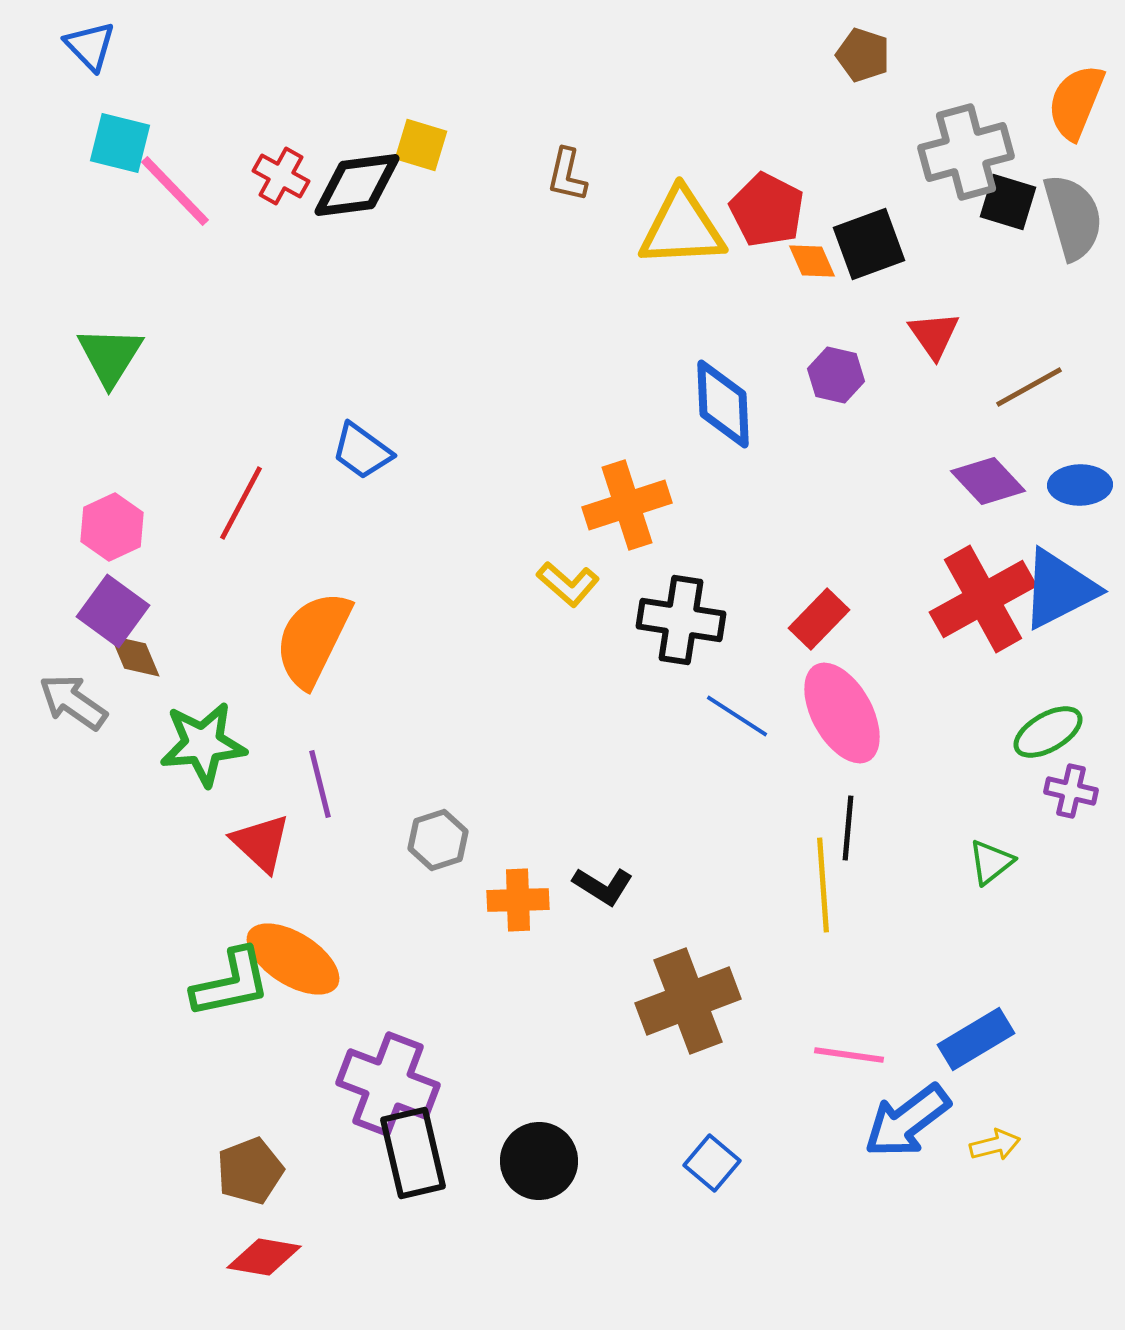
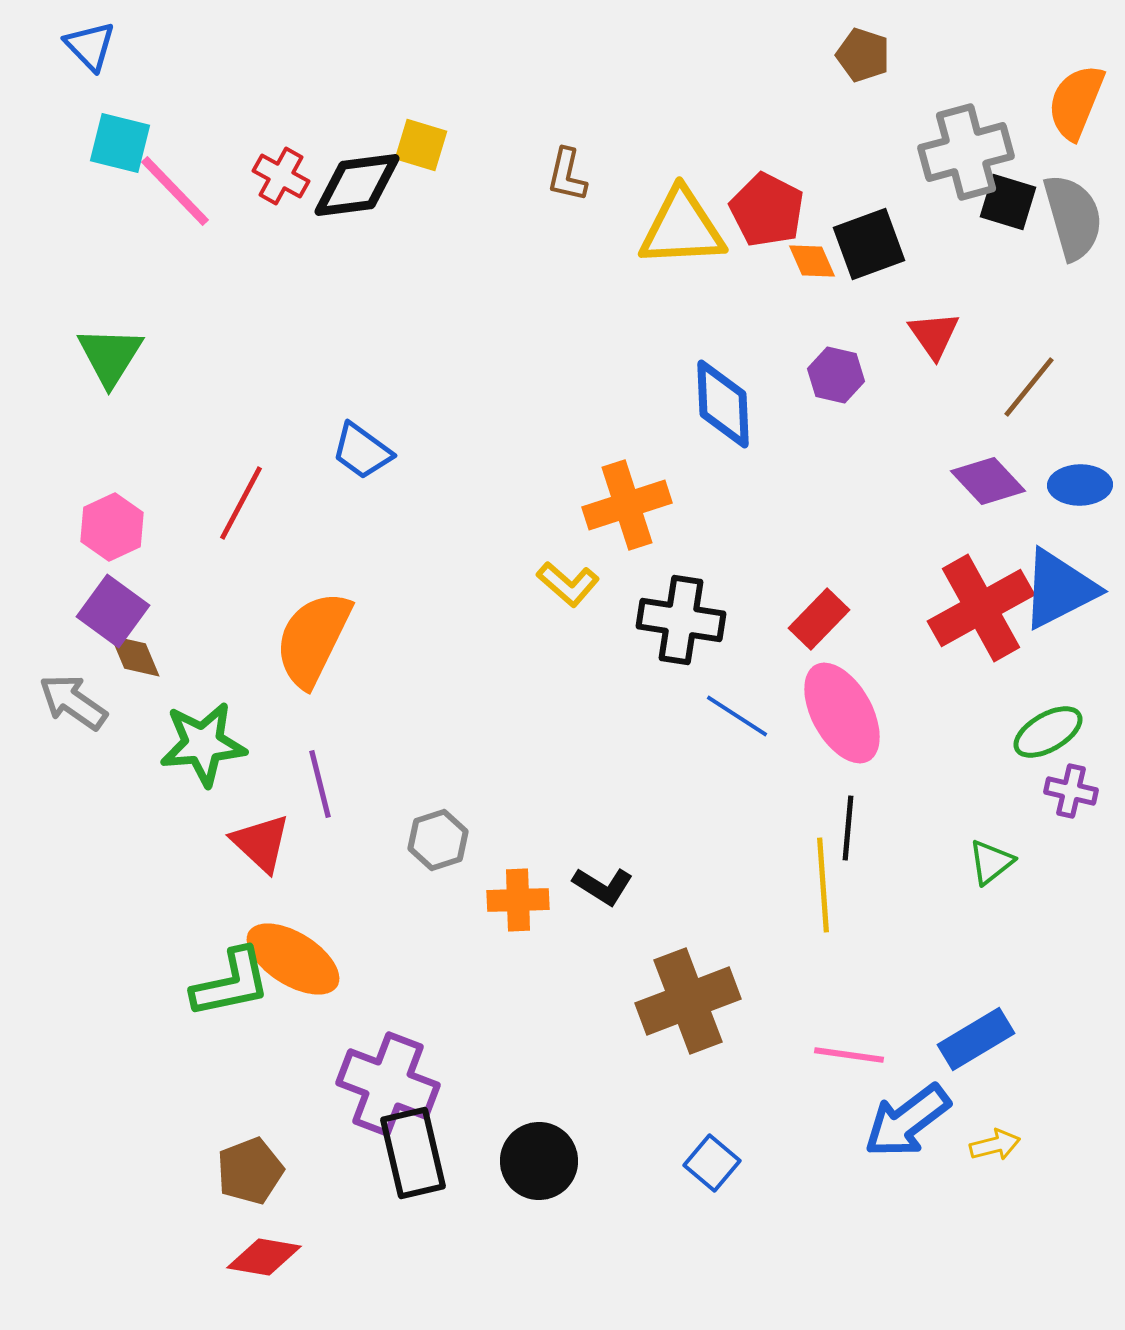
brown line at (1029, 387): rotated 22 degrees counterclockwise
red cross at (983, 599): moved 2 px left, 9 px down
